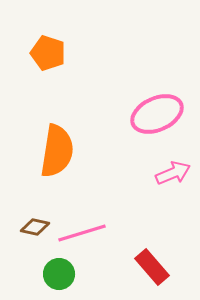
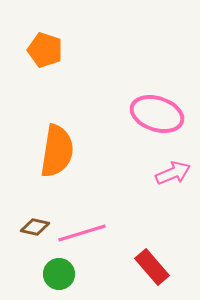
orange pentagon: moved 3 px left, 3 px up
pink ellipse: rotated 42 degrees clockwise
